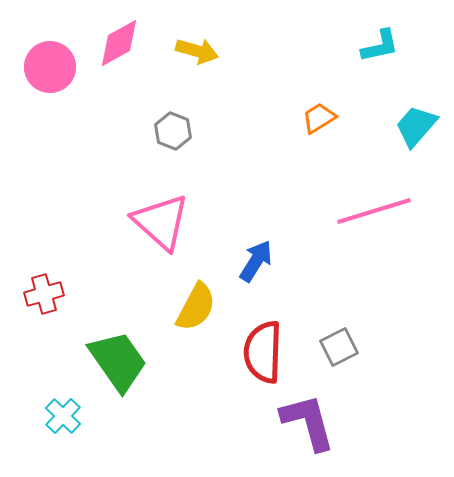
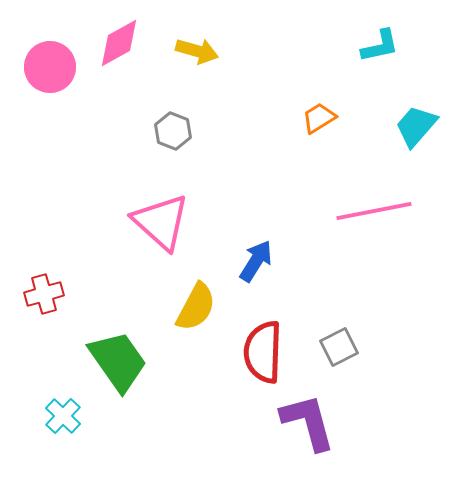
pink line: rotated 6 degrees clockwise
